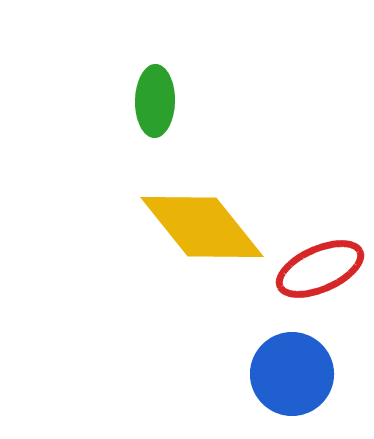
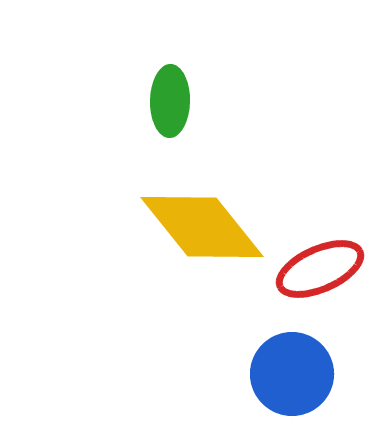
green ellipse: moved 15 px right
